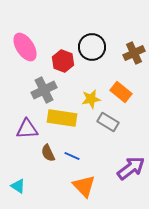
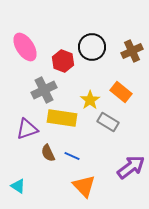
brown cross: moved 2 px left, 2 px up
yellow star: moved 1 px left, 1 px down; rotated 24 degrees counterclockwise
purple triangle: rotated 15 degrees counterclockwise
purple arrow: moved 1 px up
